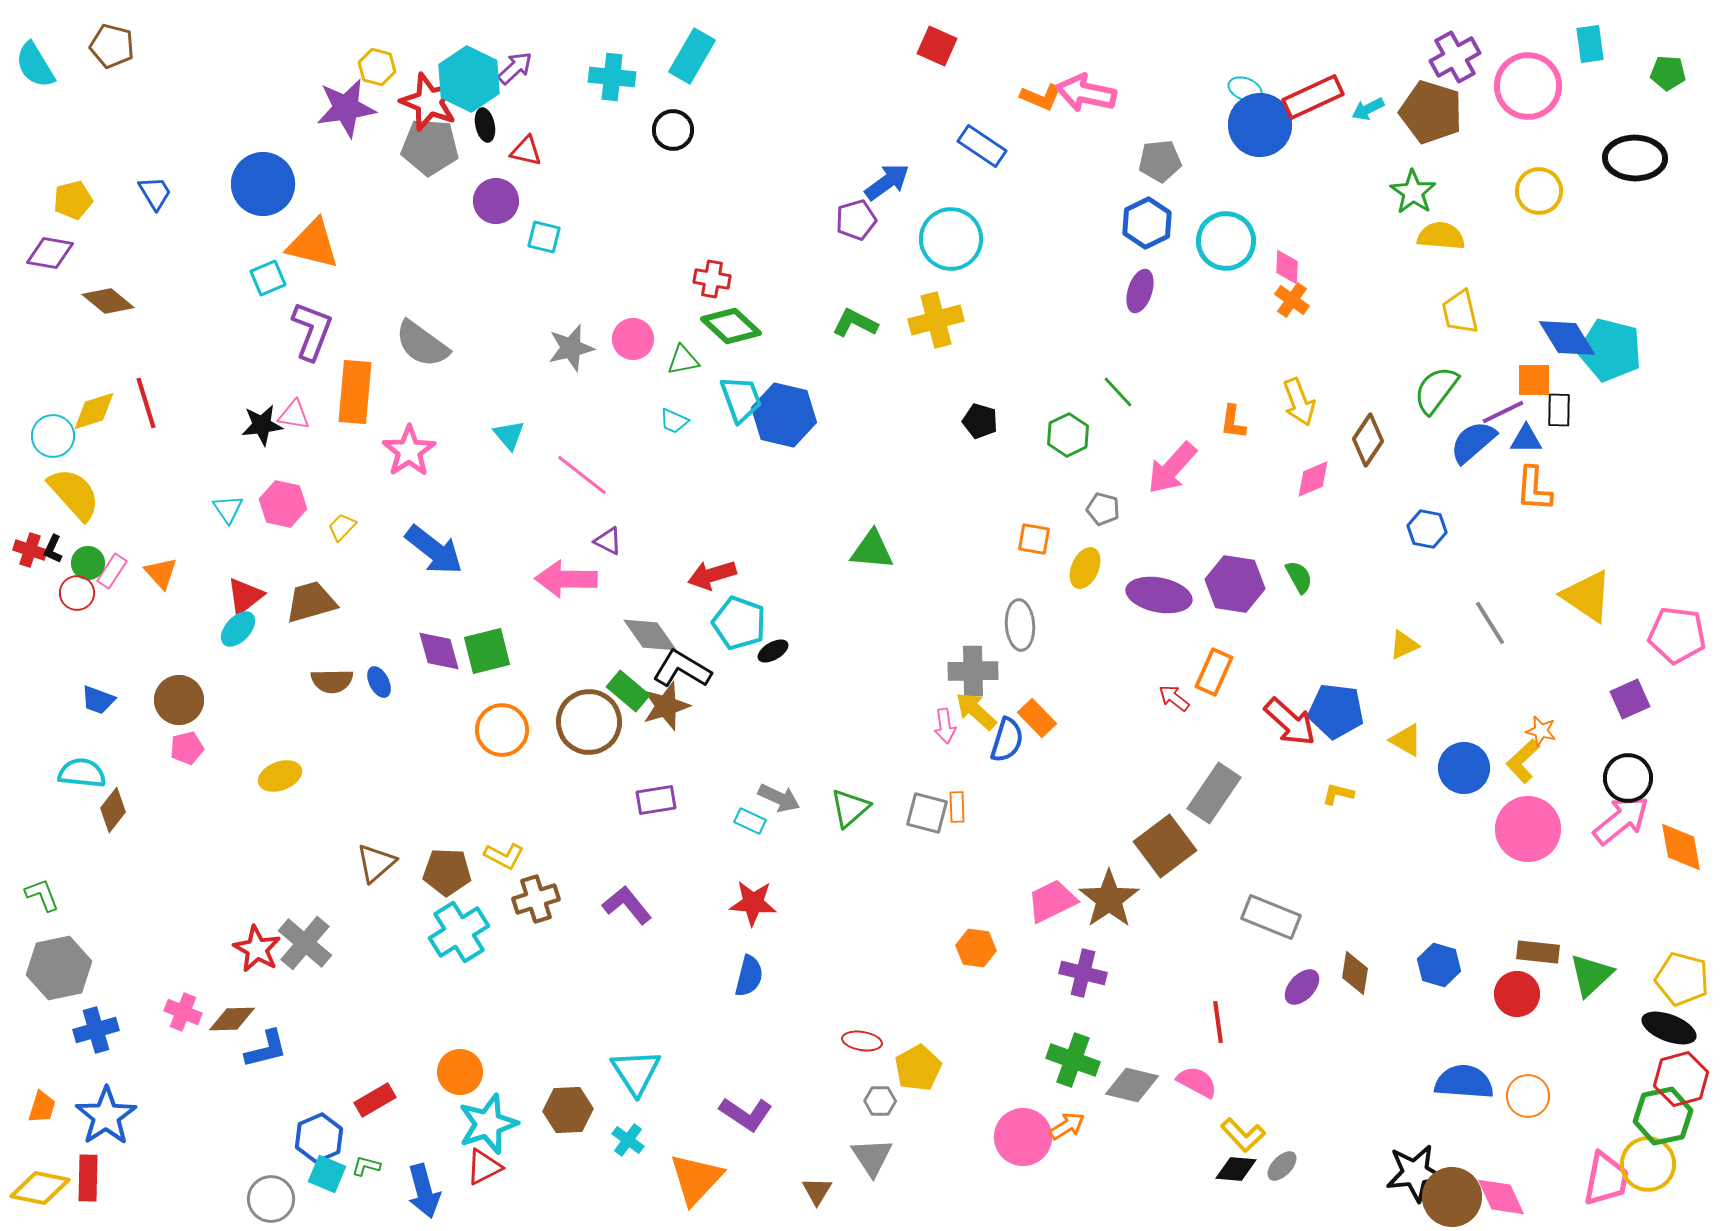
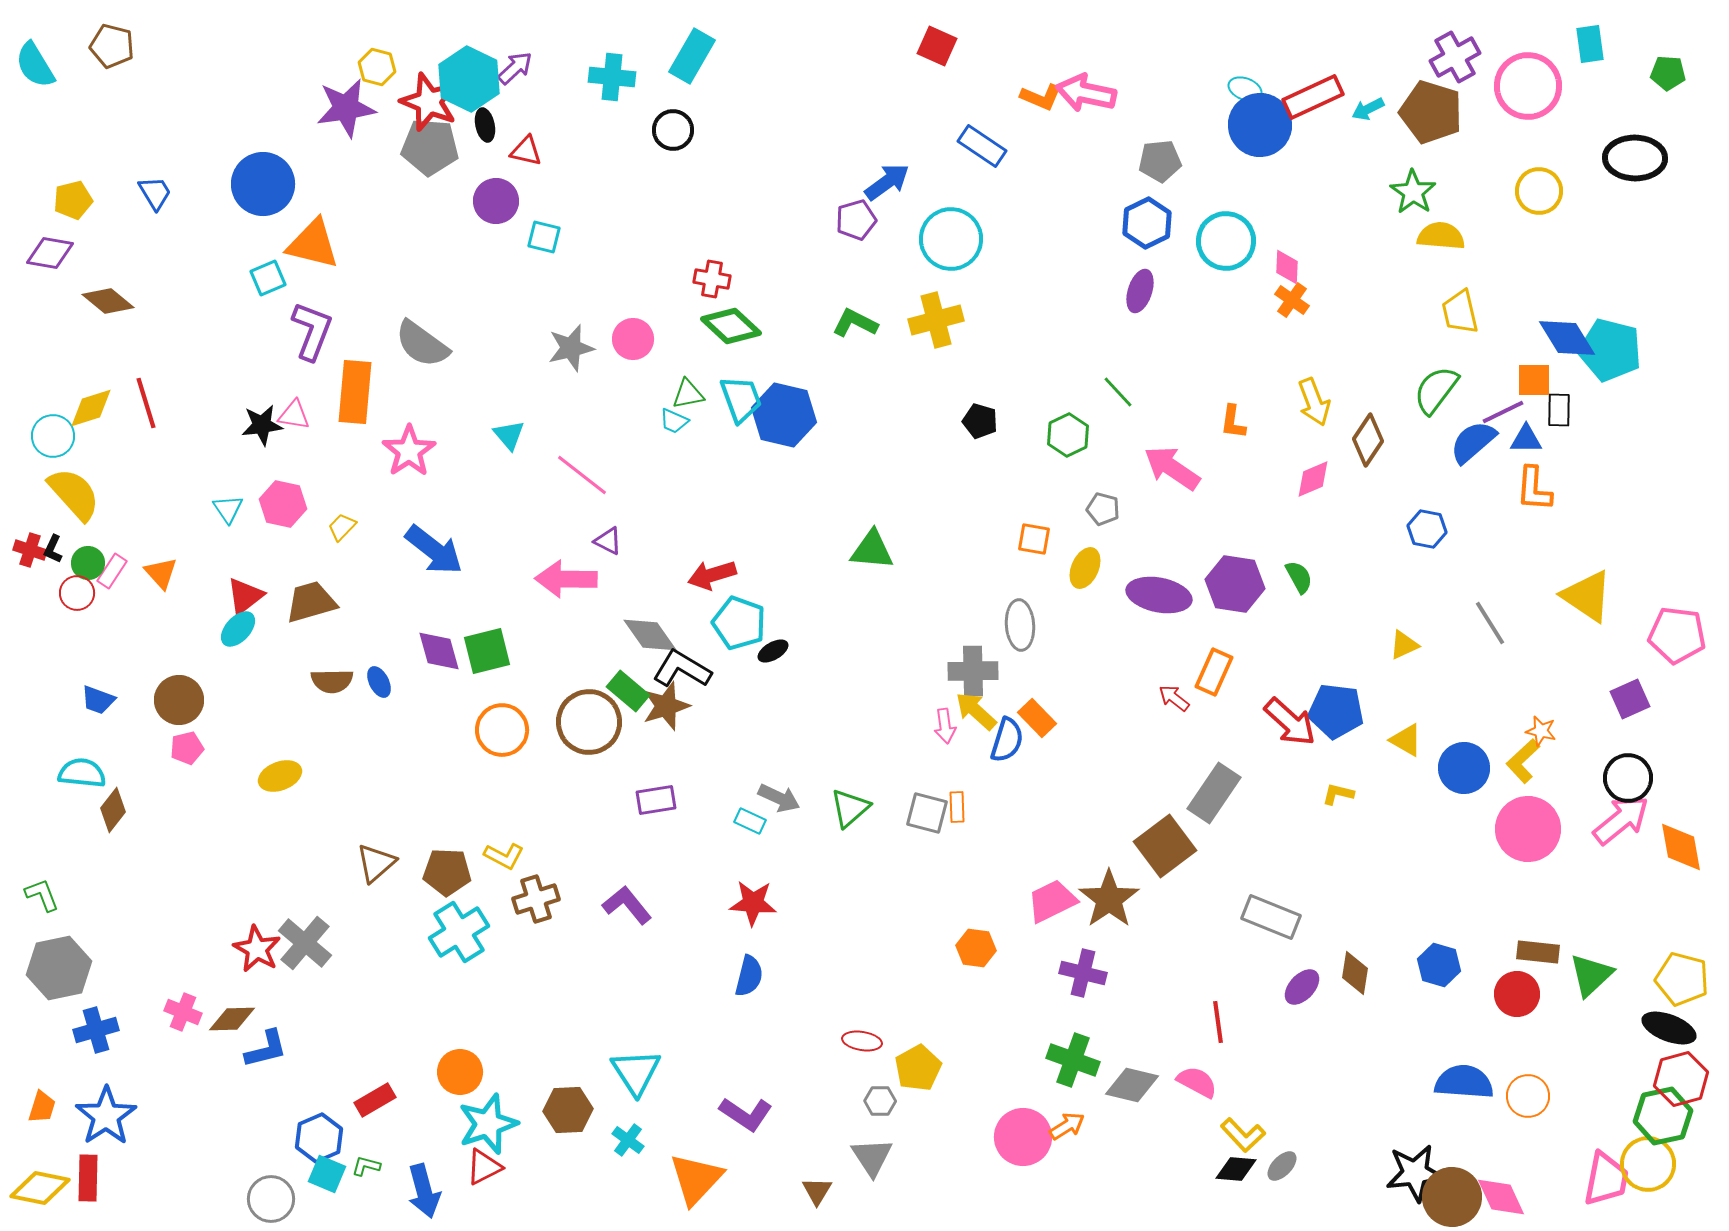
green triangle at (683, 360): moved 5 px right, 34 px down
yellow arrow at (1299, 402): moved 15 px right
yellow diamond at (94, 411): moved 3 px left, 3 px up
pink arrow at (1172, 468): rotated 82 degrees clockwise
